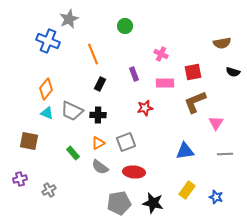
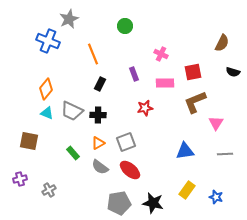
brown semicircle: rotated 54 degrees counterclockwise
red ellipse: moved 4 px left, 2 px up; rotated 35 degrees clockwise
